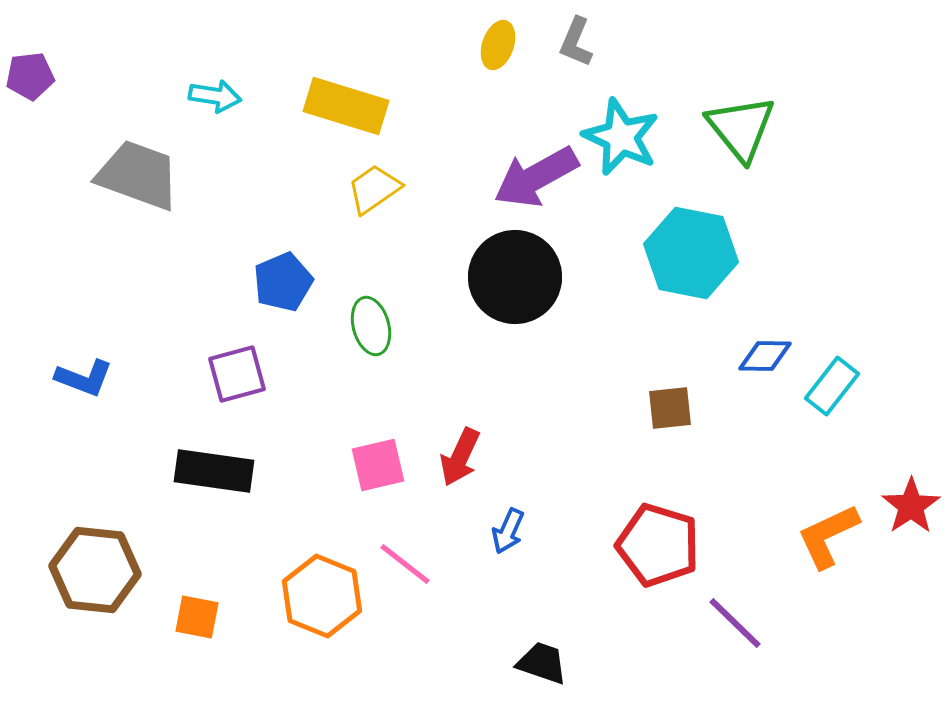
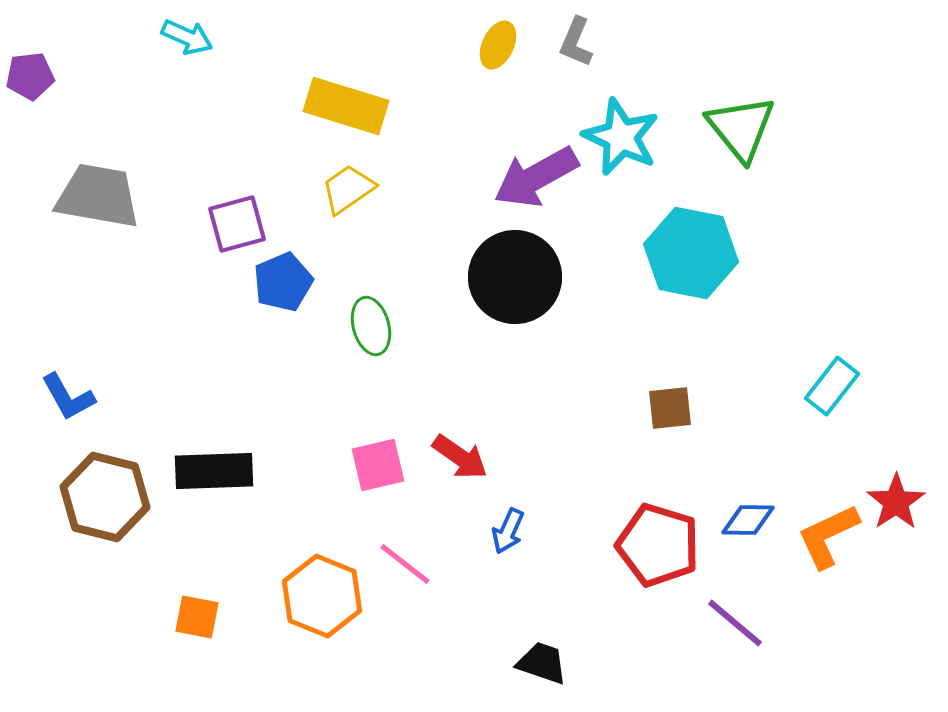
yellow ellipse: rotated 6 degrees clockwise
cyan arrow: moved 28 px left, 59 px up; rotated 15 degrees clockwise
gray trapezoid: moved 40 px left, 21 px down; rotated 10 degrees counterclockwise
yellow trapezoid: moved 26 px left
blue diamond: moved 17 px left, 164 px down
purple square: moved 150 px up
blue L-shape: moved 16 px left, 19 px down; rotated 40 degrees clockwise
red arrow: rotated 80 degrees counterclockwise
black rectangle: rotated 10 degrees counterclockwise
red star: moved 15 px left, 4 px up
brown hexagon: moved 10 px right, 73 px up; rotated 8 degrees clockwise
purple line: rotated 4 degrees counterclockwise
